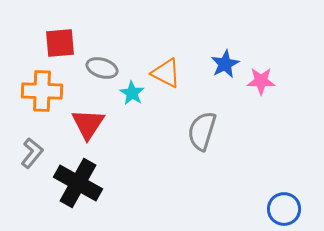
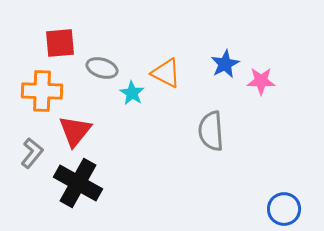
red triangle: moved 13 px left, 7 px down; rotated 6 degrees clockwise
gray semicircle: moved 9 px right; rotated 21 degrees counterclockwise
